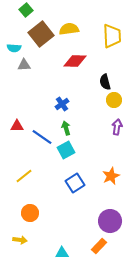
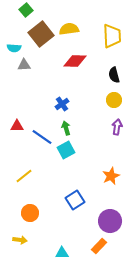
black semicircle: moved 9 px right, 7 px up
blue square: moved 17 px down
